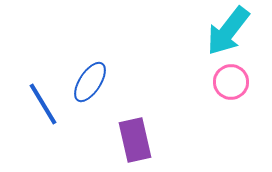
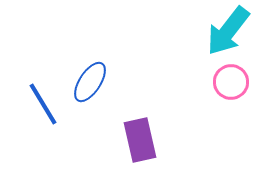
purple rectangle: moved 5 px right
